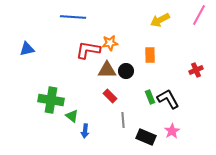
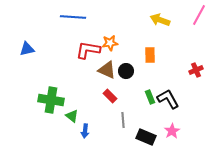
yellow arrow: rotated 48 degrees clockwise
brown triangle: rotated 24 degrees clockwise
